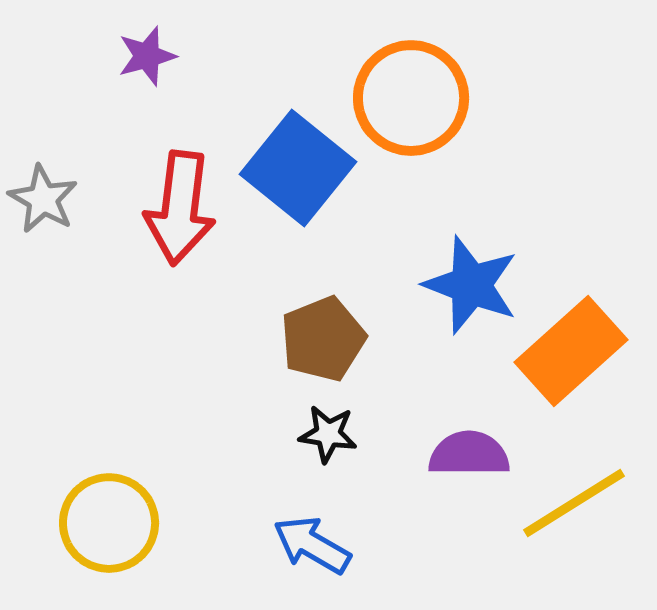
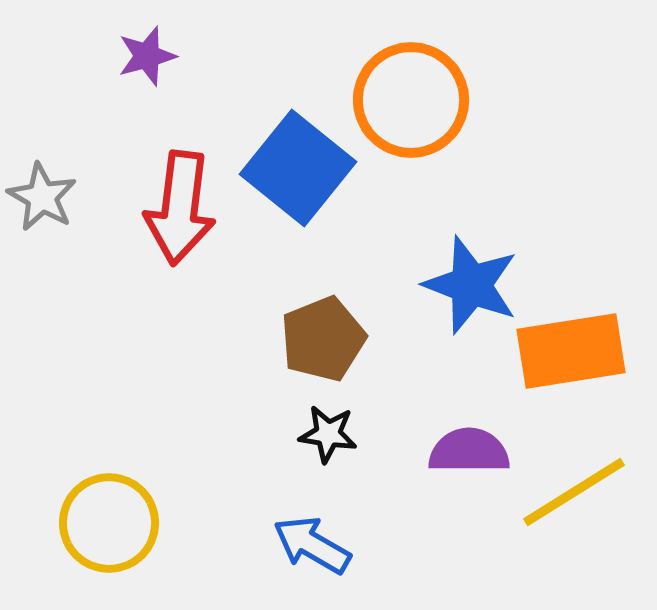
orange circle: moved 2 px down
gray star: moved 1 px left, 2 px up
orange rectangle: rotated 33 degrees clockwise
purple semicircle: moved 3 px up
yellow line: moved 11 px up
